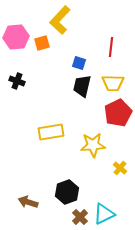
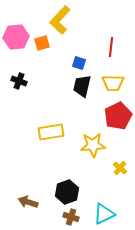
black cross: moved 2 px right
red pentagon: moved 3 px down
brown cross: moved 9 px left; rotated 28 degrees counterclockwise
